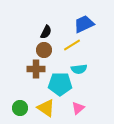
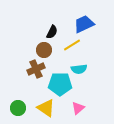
black semicircle: moved 6 px right
brown cross: rotated 24 degrees counterclockwise
green circle: moved 2 px left
